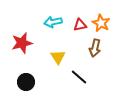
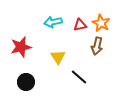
red star: moved 1 px left, 4 px down
brown arrow: moved 2 px right, 2 px up
